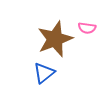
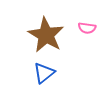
brown star: moved 9 px left, 4 px up; rotated 21 degrees counterclockwise
